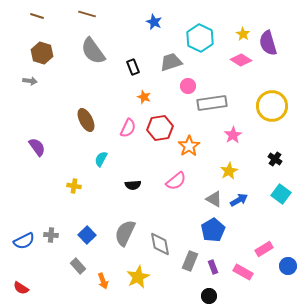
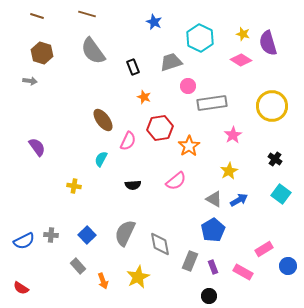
yellow star at (243, 34): rotated 16 degrees counterclockwise
brown ellipse at (86, 120): moved 17 px right; rotated 10 degrees counterclockwise
pink semicircle at (128, 128): moved 13 px down
